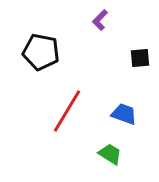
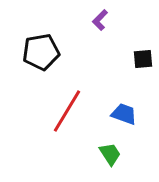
black pentagon: rotated 21 degrees counterclockwise
black square: moved 3 px right, 1 px down
green trapezoid: rotated 25 degrees clockwise
